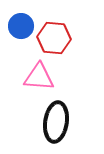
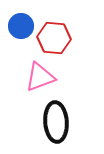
pink triangle: moved 1 px right; rotated 24 degrees counterclockwise
black ellipse: rotated 12 degrees counterclockwise
